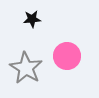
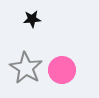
pink circle: moved 5 px left, 14 px down
